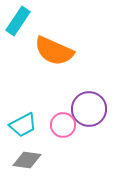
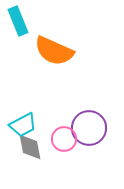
cyan rectangle: rotated 56 degrees counterclockwise
purple circle: moved 19 px down
pink circle: moved 1 px right, 14 px down
gray diamond: moved 3 px right, 13 px up; rotated 72 degrees clockwise
